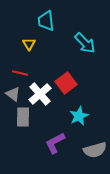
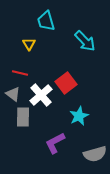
cyan trapezoid: rotated 10 degrees counterclockwise
cyan arrow: moved 2 px up
white cross: moved 1 px right, 1 px down
gray semicircle: moved 4 px down
